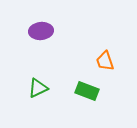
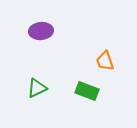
green triangle: moved 1 px left
